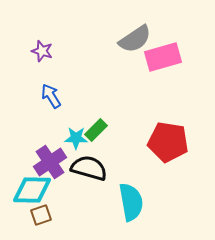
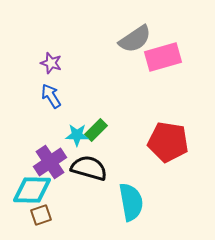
purple star: moved 9 px right, 12 px down
cyan star: moved 1 px right, 3 px up
